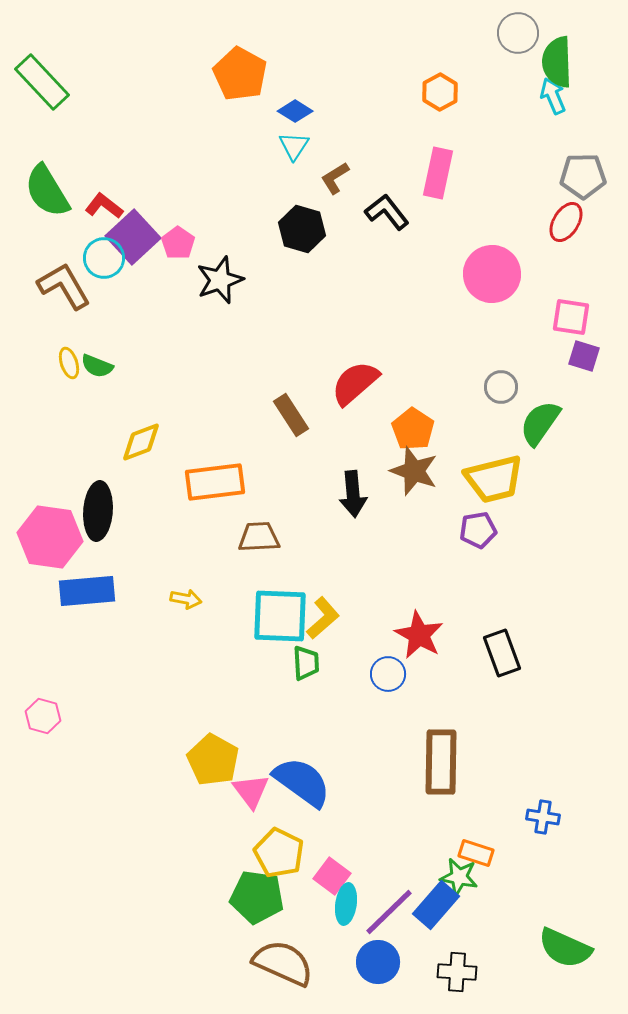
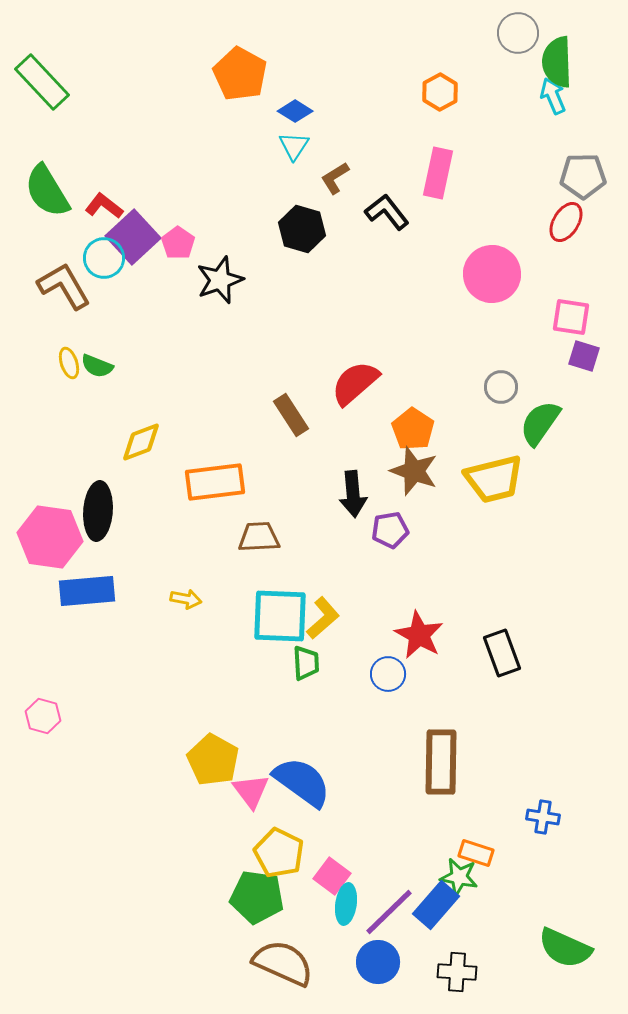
purple pentagon at (478, 530): moved 88 px left
